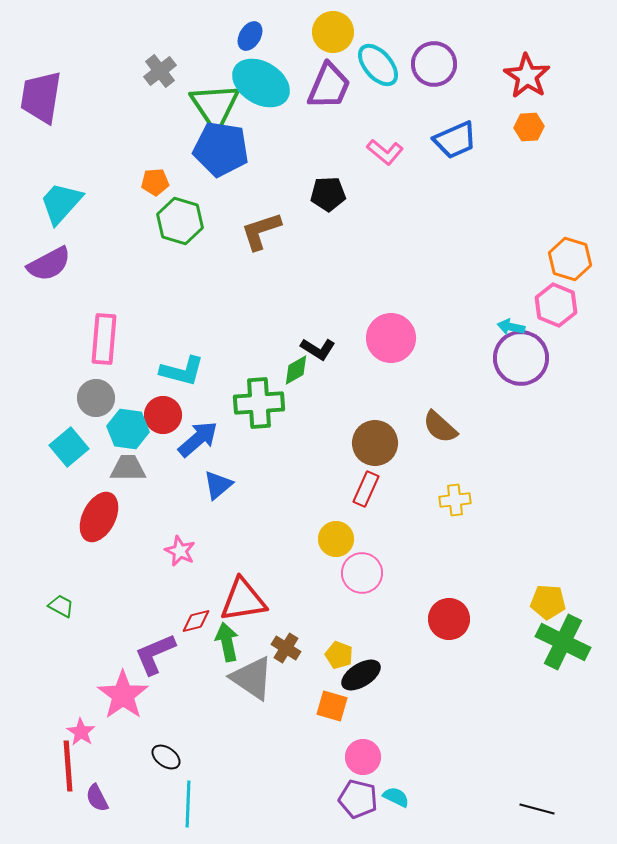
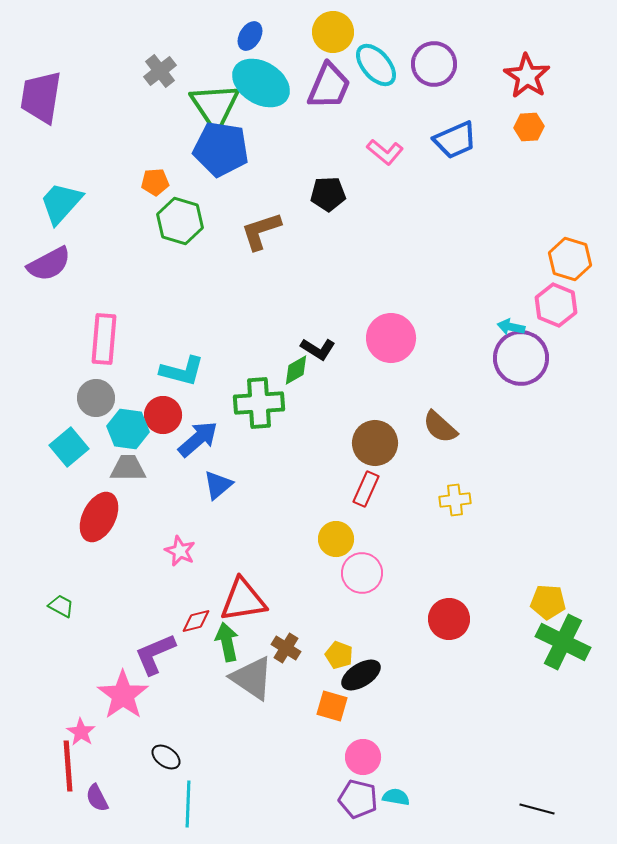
cyan ellipse at (378, 65): moved 2 px left
cyan semicircle at (396, 797): rotated 16 degrees counterclockwise
